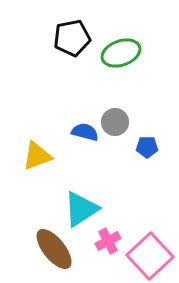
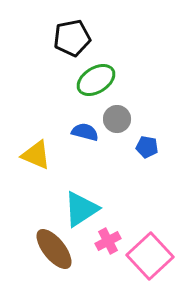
green ellipse: moved 25 px left, 27 px down; rotated 12 degrees counterclockwise
gray circle: moved 2 px right, 3 px up
blue pentagon: rotated 10 degrees clockwise
yellow triangle: moved 1 px left, 1 px up; rotated 44 degrees clockwise
